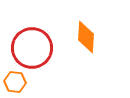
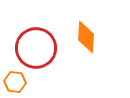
red circle: moved 4 px right
